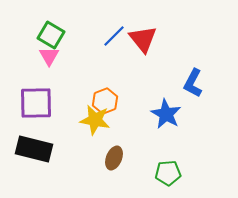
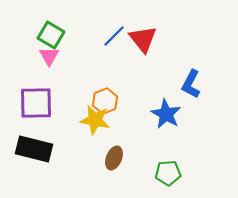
blue L-shape: moved 2 px left, 1 px down
